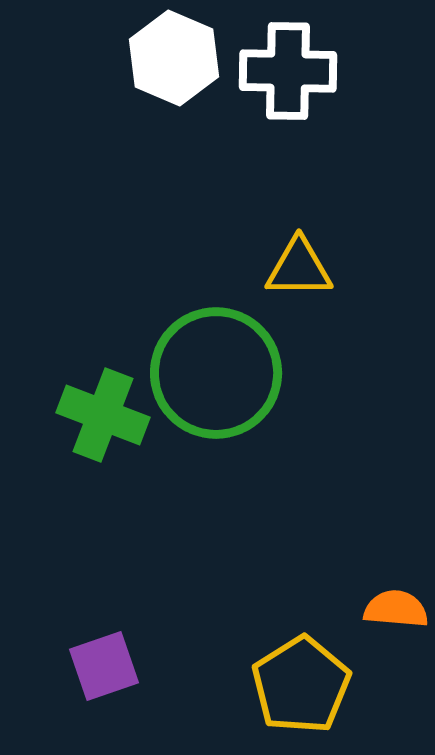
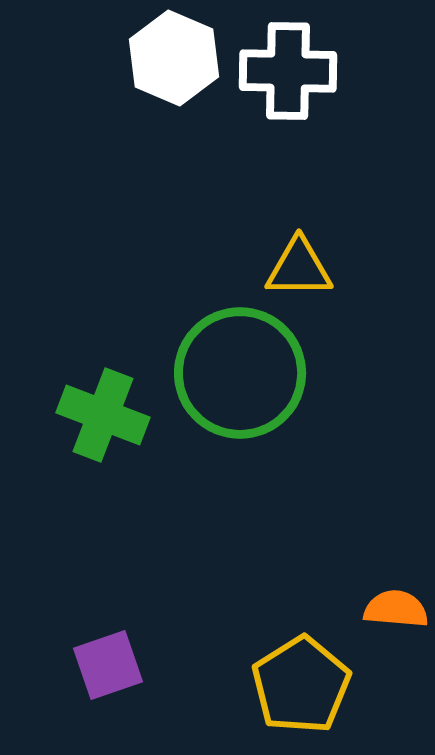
green circle: moved 24 px right
purple square: moved 4 px right, 1 px up
